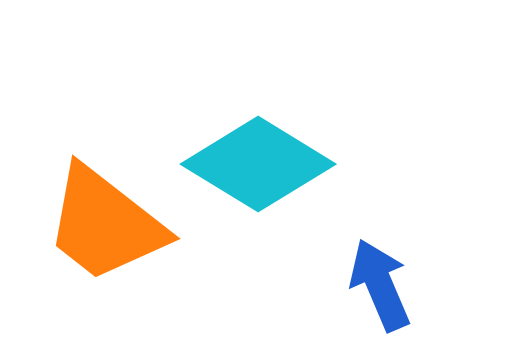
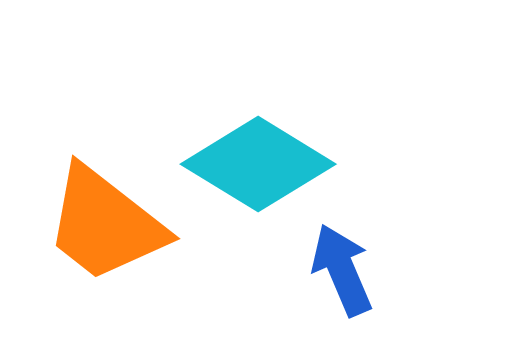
blue arrow: moved 38 px left, 15 px up
